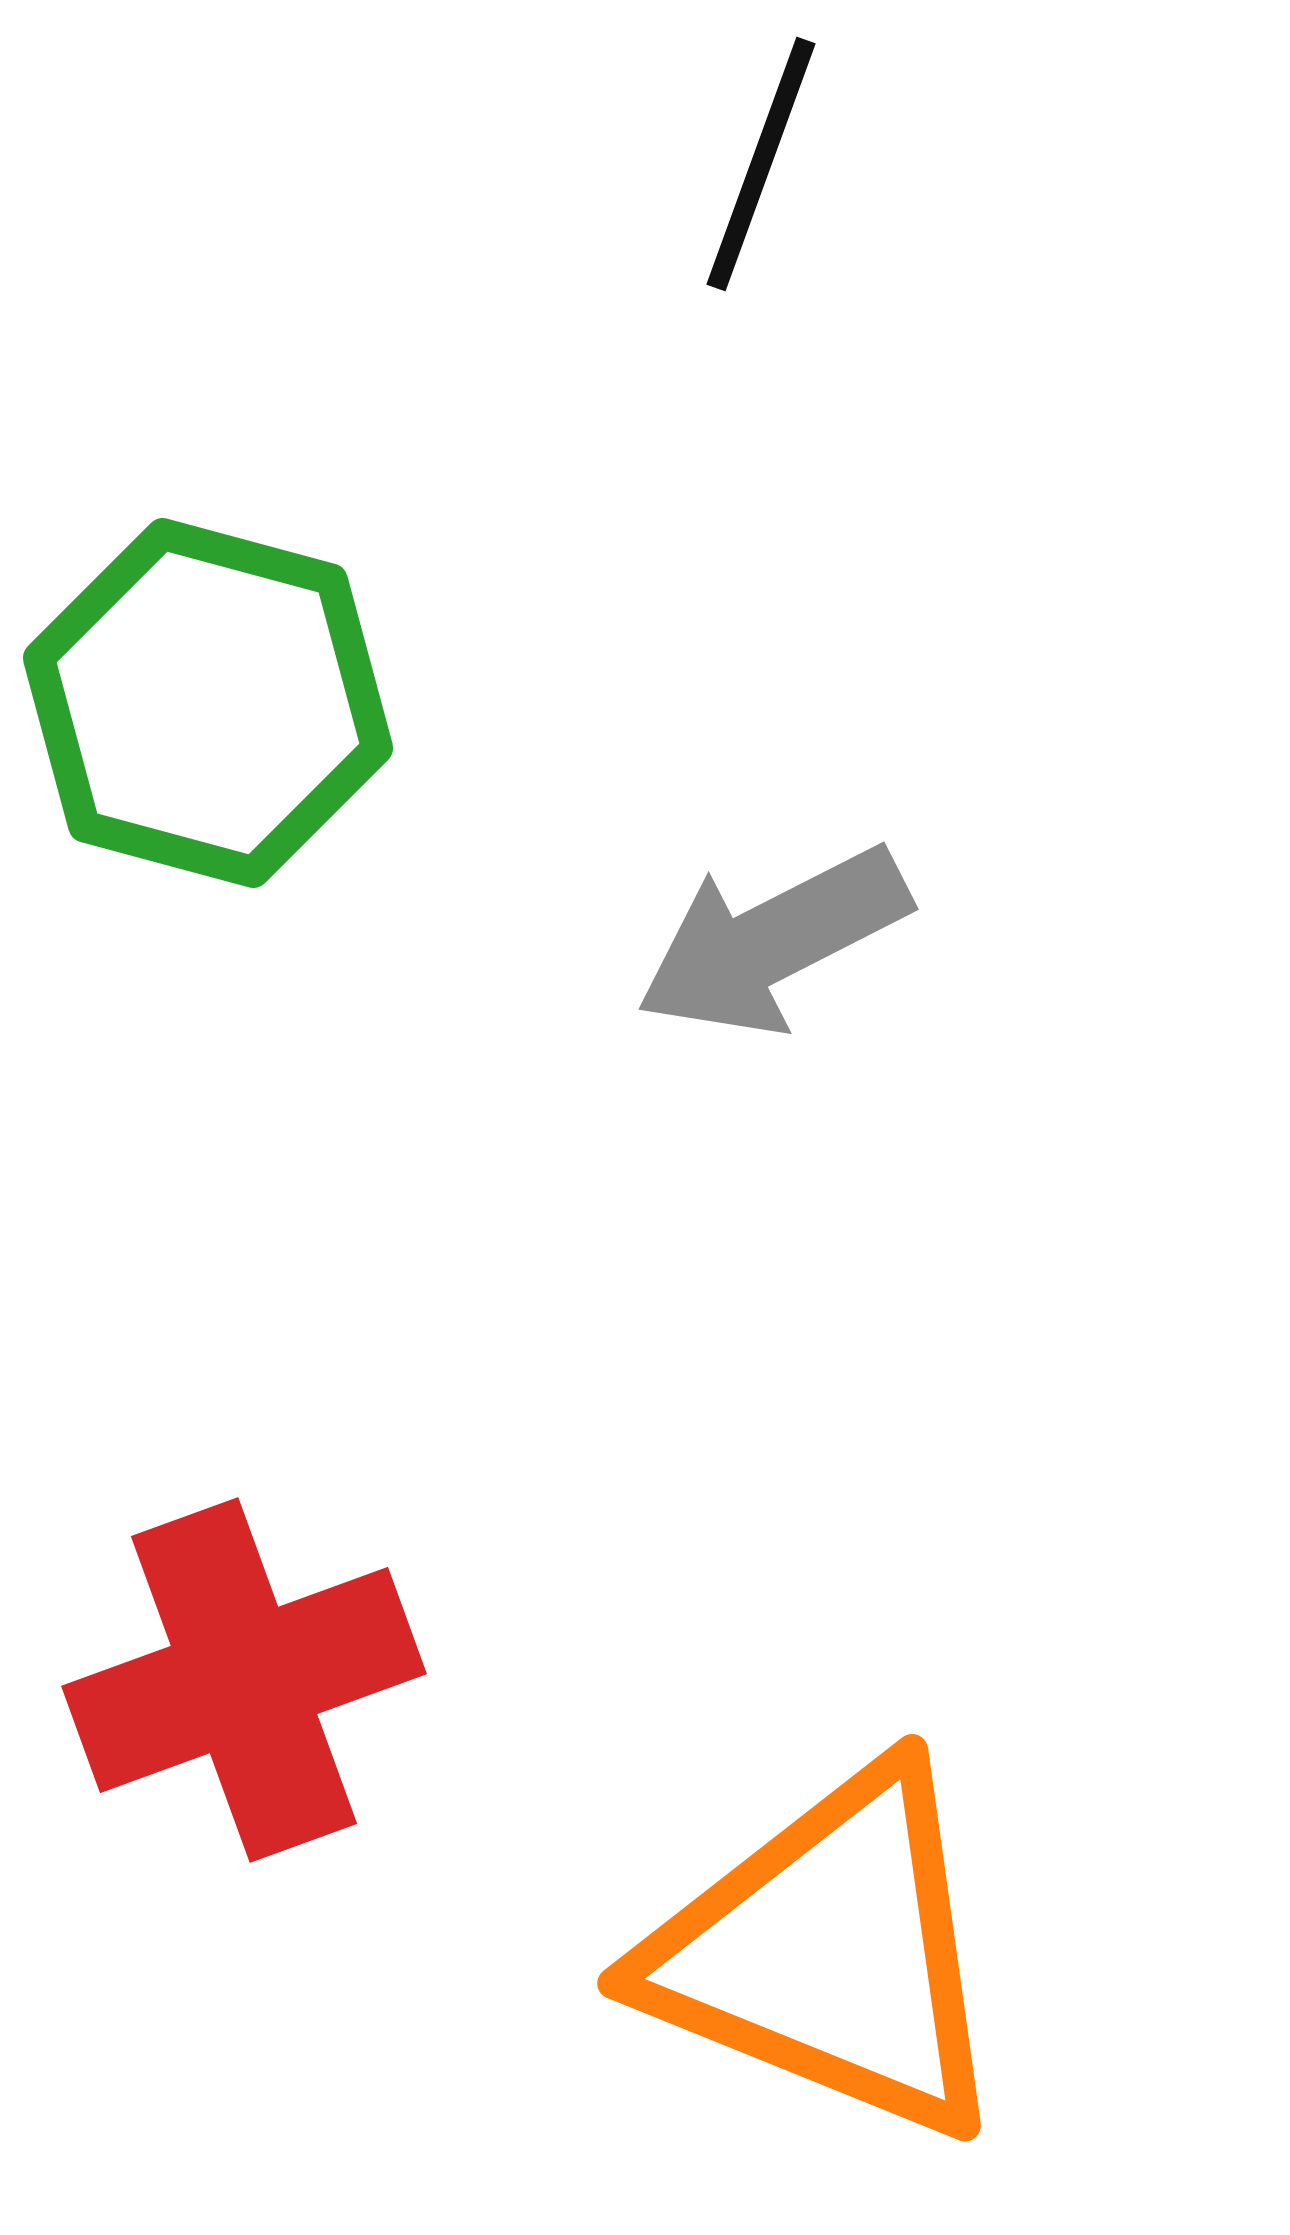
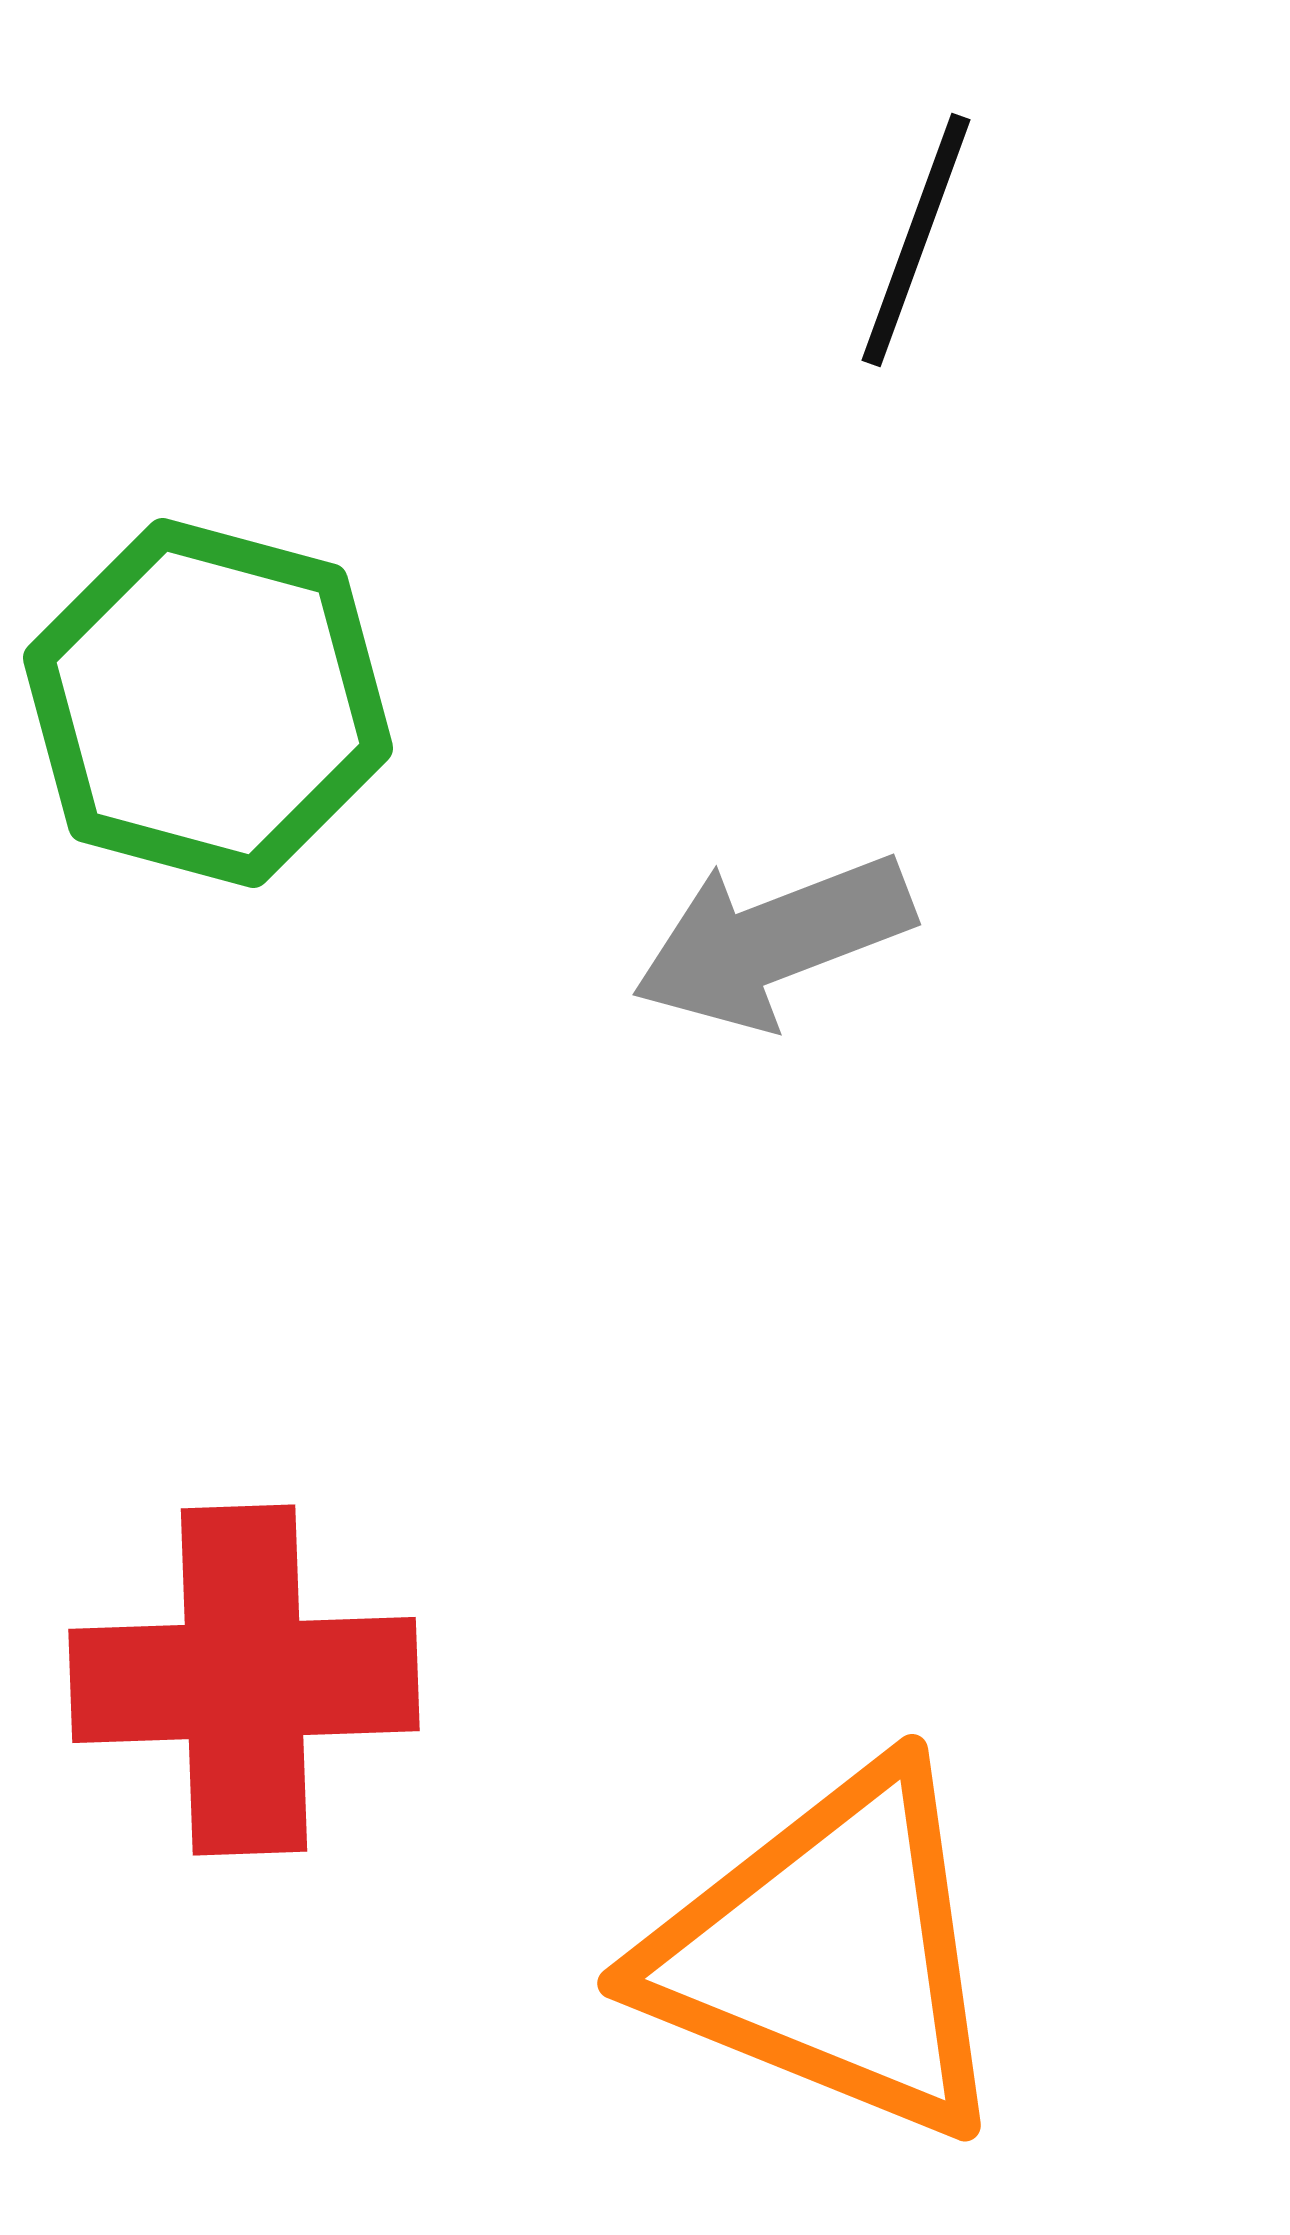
black line: moved 155 px right, 76 px down
gray arrow: rotated 6 degrees clockwise
red cross: rotated 18 degrees clockwise
